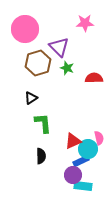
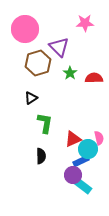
green star: moved 3 px right, 5 px down; rotated 16 degrees clockwise
green L-shape: moved 2 px right; rotated 15 degrees clockwise
red triangle: moved 2 px up
cyan rectangle: rotated 30 degrees clockwise
